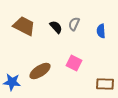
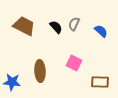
blue semicircle: rotated 136 degrees clockwise
brown ellipse: rotated 60 degrees counterclockwise
brown rectangle: moved 5 px left, 2 px up
